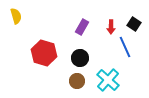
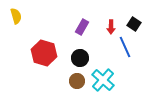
cyan cross: moved 5 px left
